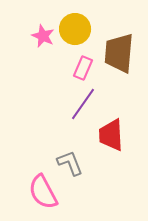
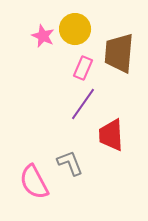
pink semicircle: moved 9 px left, 10 px up
